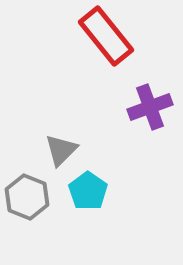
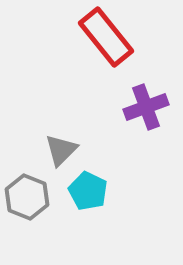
red rectangle: moved 1 px down
purple cross: moved 4 px left
cyan pentagon: rotated 9 degrees counterclockwise
